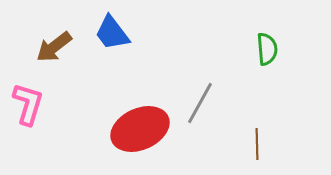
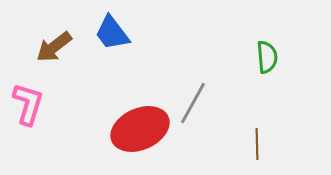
green semicircle: moved 8 px down
gray line: moved 7 px left
